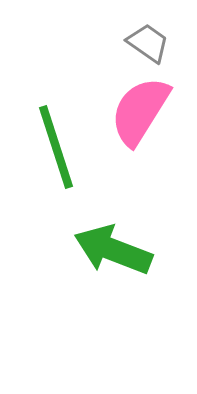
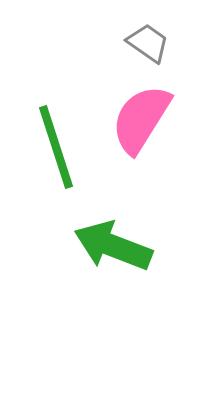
pink semicircle: moved 1 px right, 8 px down
green arrow: moved 4 px up
